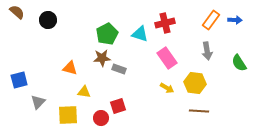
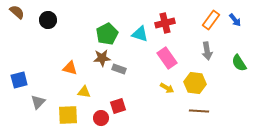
blue arrow: rotated 48 degrees clockwise
